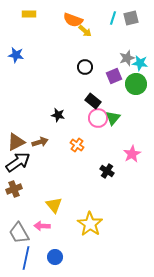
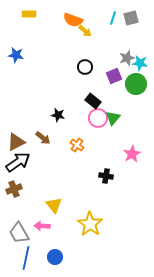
brown arrow: moved 3 px right, 4 px up; rotated 56 degrees clockwise
black cross: moved 1 px left, 5 px down; rotated 24 degrees counterclockwise
